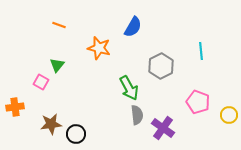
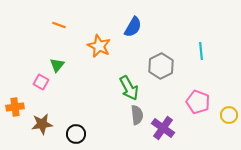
orange star: moved 2 px up; rotated 10 degrees clockwise
brown star: moved 9 px left
